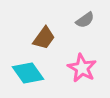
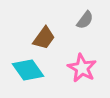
gray semicircle: rotated 18 degrees counterclockwise
cyan diamond: moved 3 px up
